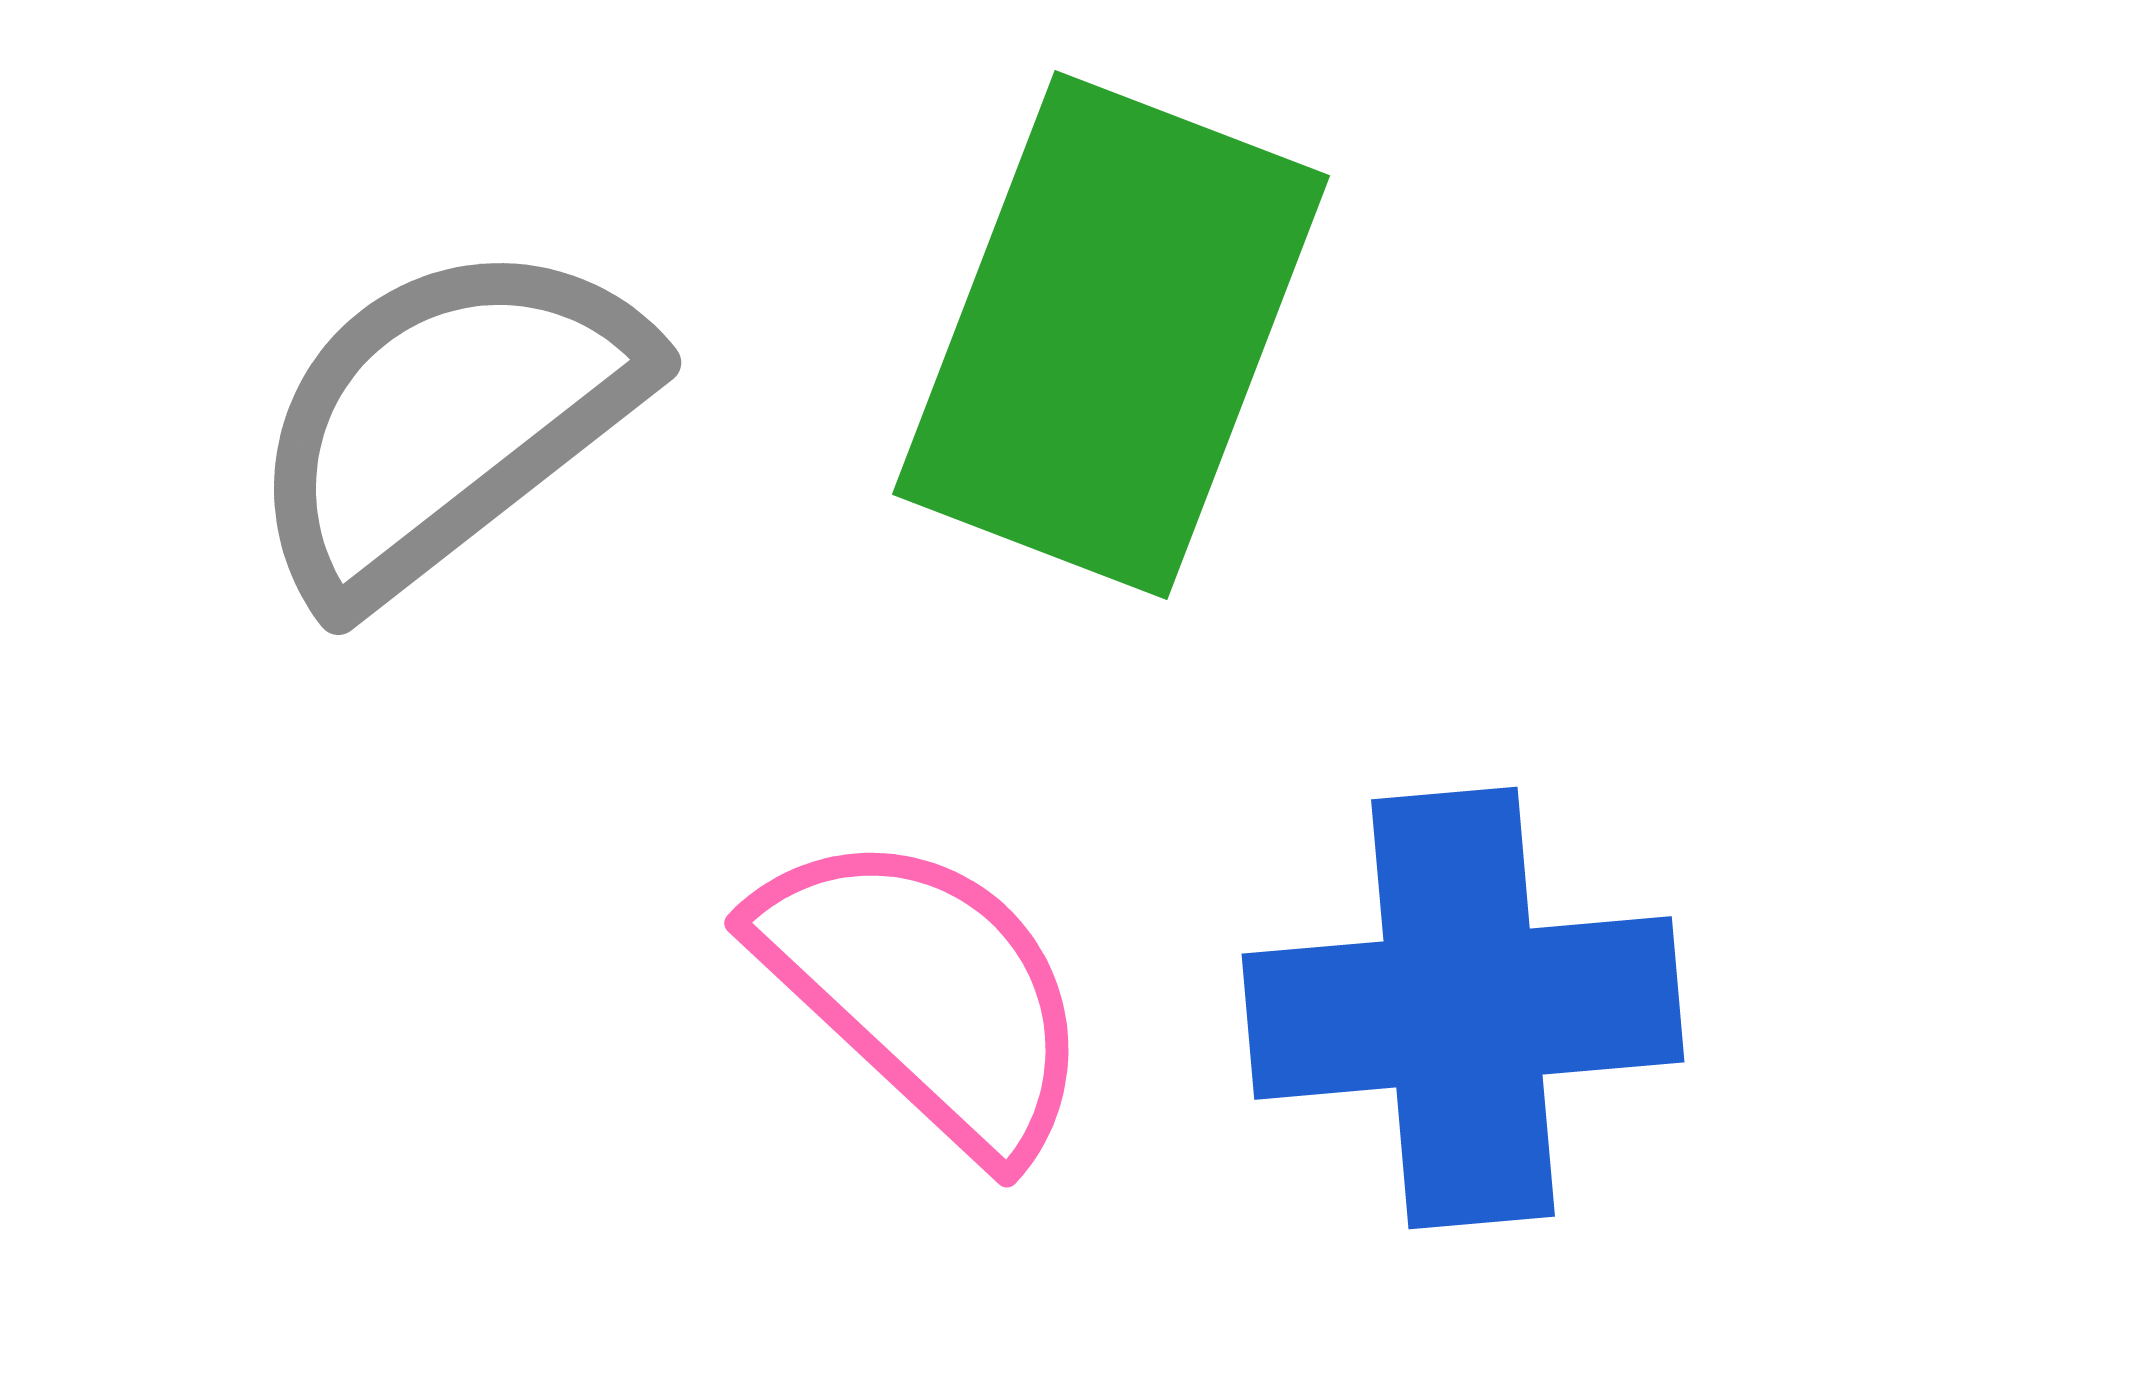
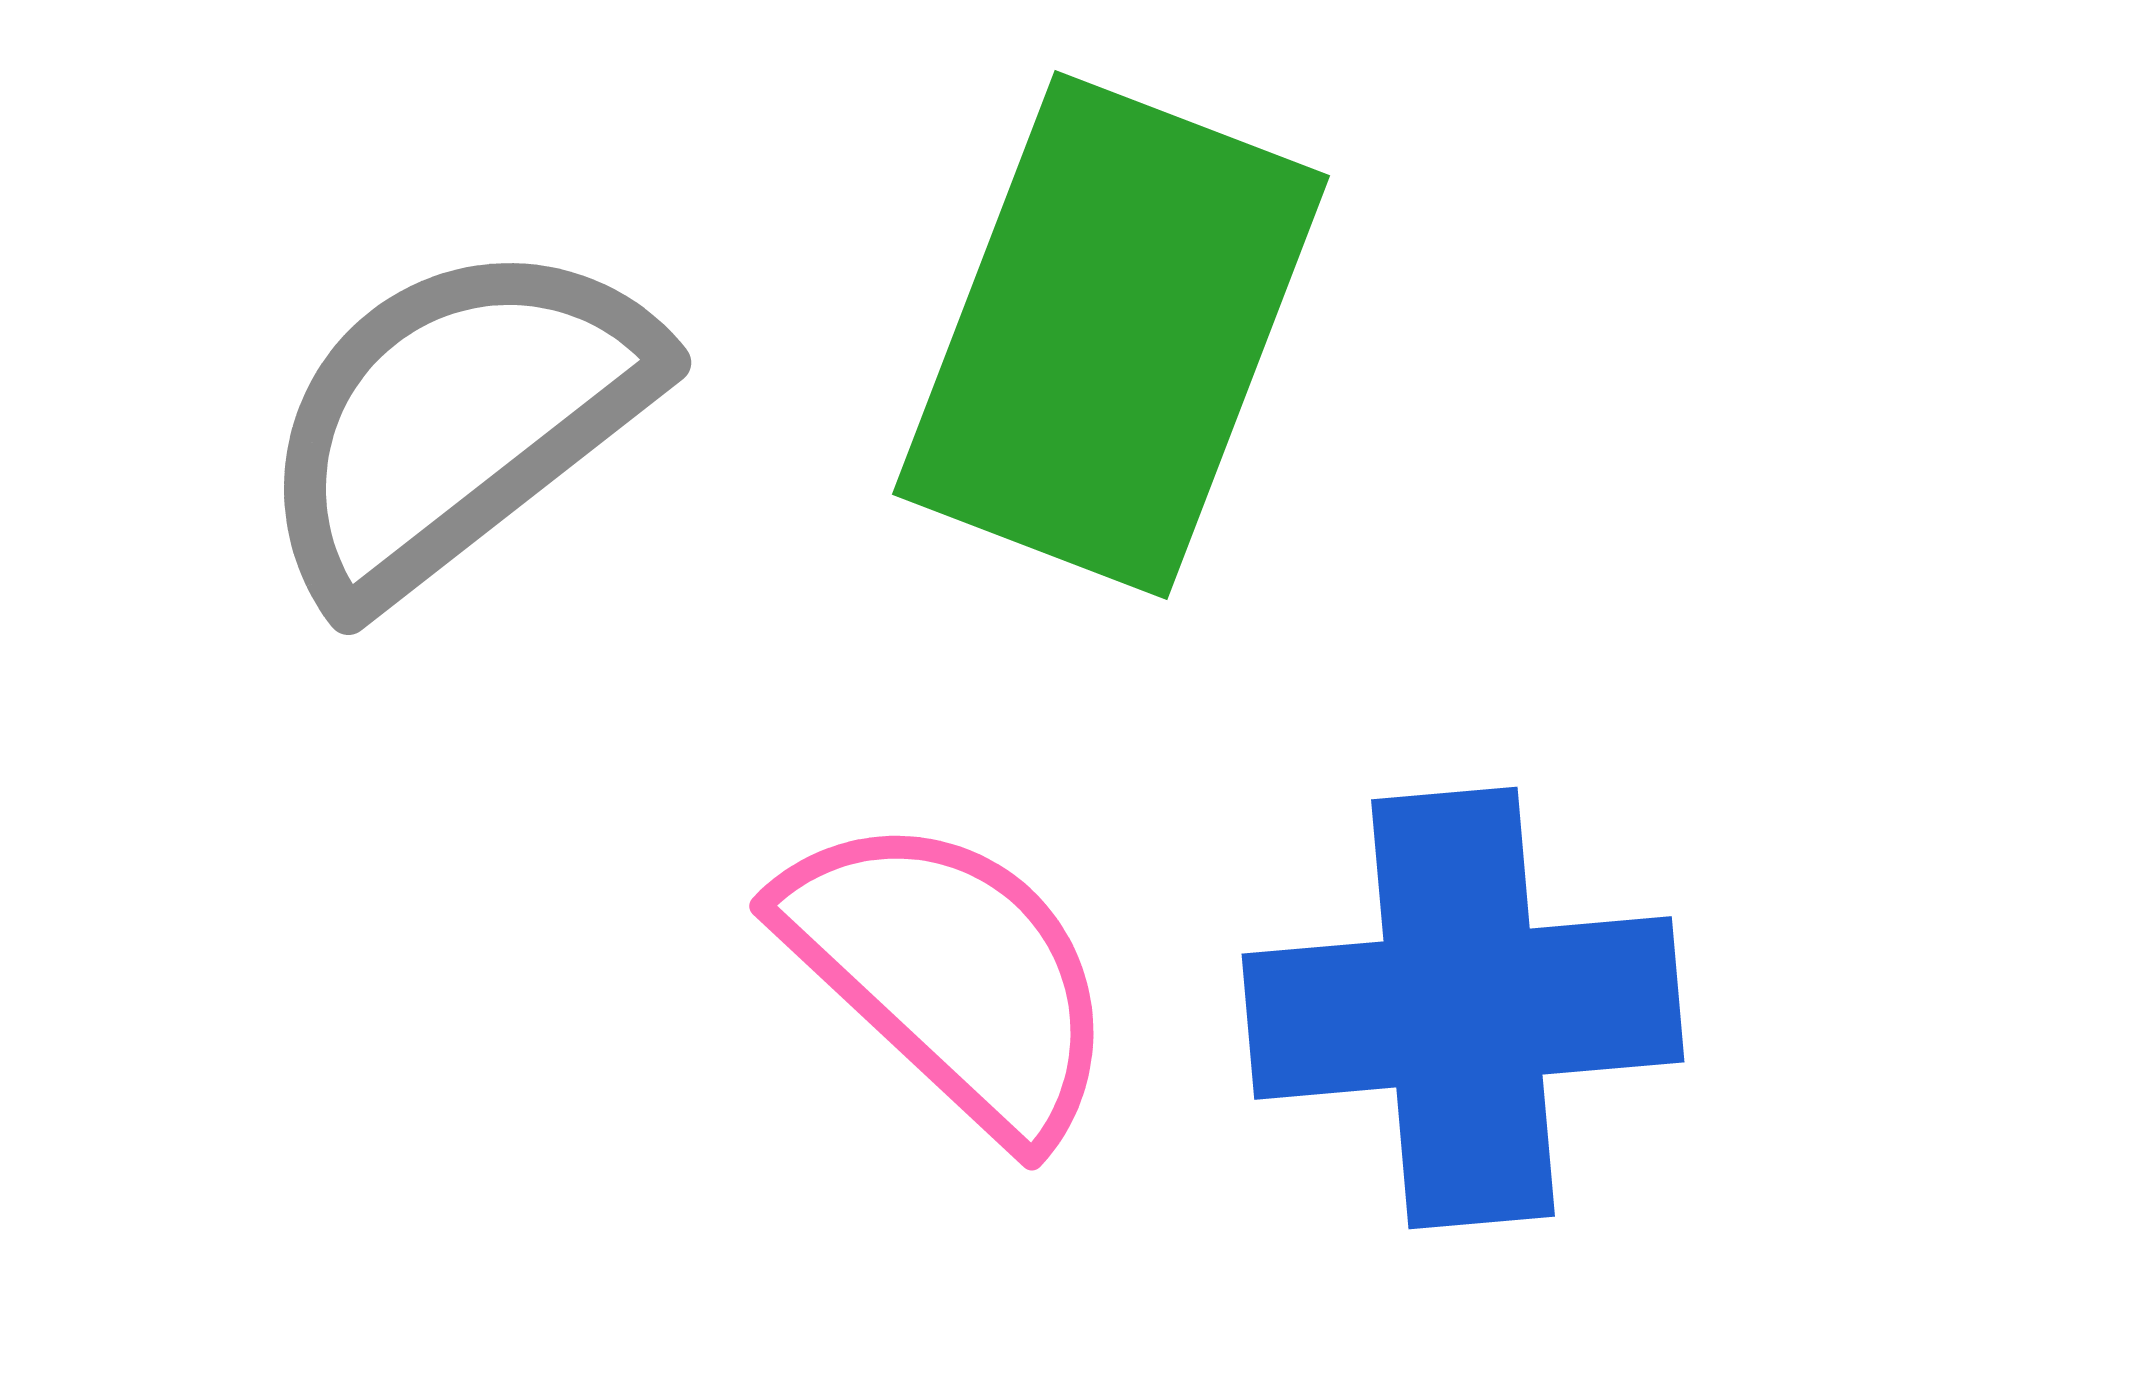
gray semicircle: moved 10 px right
pink semicircle: moved 25 px right, 17 px up
